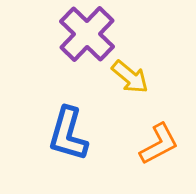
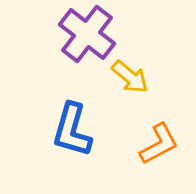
purple cross: rotated 6 degrees counterclockwise
blue L-shape: moved 4 px right, 4 px up
